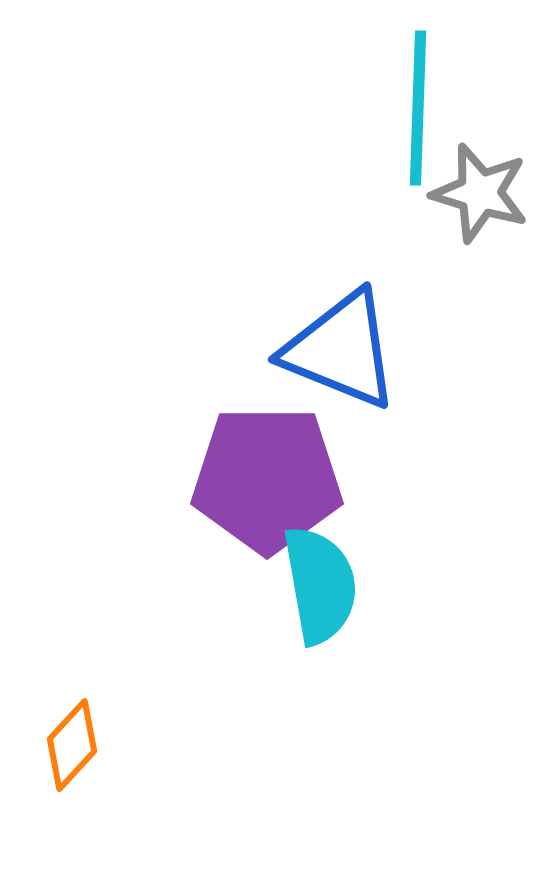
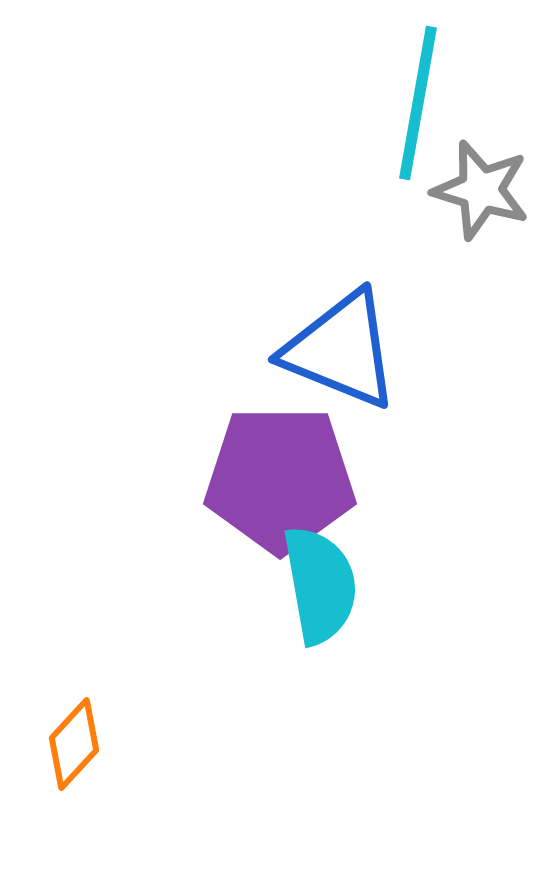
cyan line: moved 5 px up; rotated 8 degrees clockwise
gray star: moved 1 px right, 3 px up
purple pentagon: moved 13 px right
orange diamond: moved 2 px right, 1 px up
